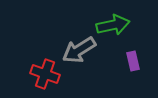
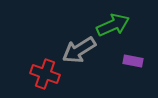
green arrow: rotated 12 degrees counterclockwise
purple rectangle: rotated 66 degrees counterclockwise
